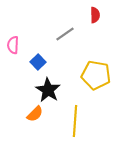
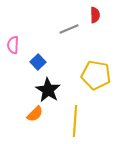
gray line: moved 4 px right, 5 px up; rotated 12 degrees clockwise
